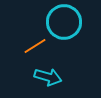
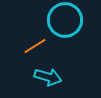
cyan circle: moved 1 px right, 2 px up
